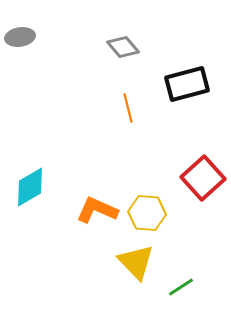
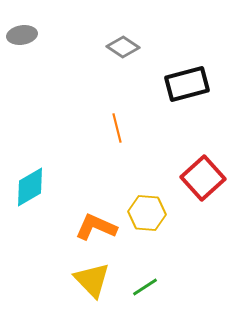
gray ellipse: moved 2 px right, 2 px up
gray diamond: rotated 16 degrees counterclockwise
orange line: moved 11 px left, 20 px down
orange L-shape: moved 1 px left, 17 px down
yellow triangle: moved 44 px left, 18 px down
green line: moved 36 px left
